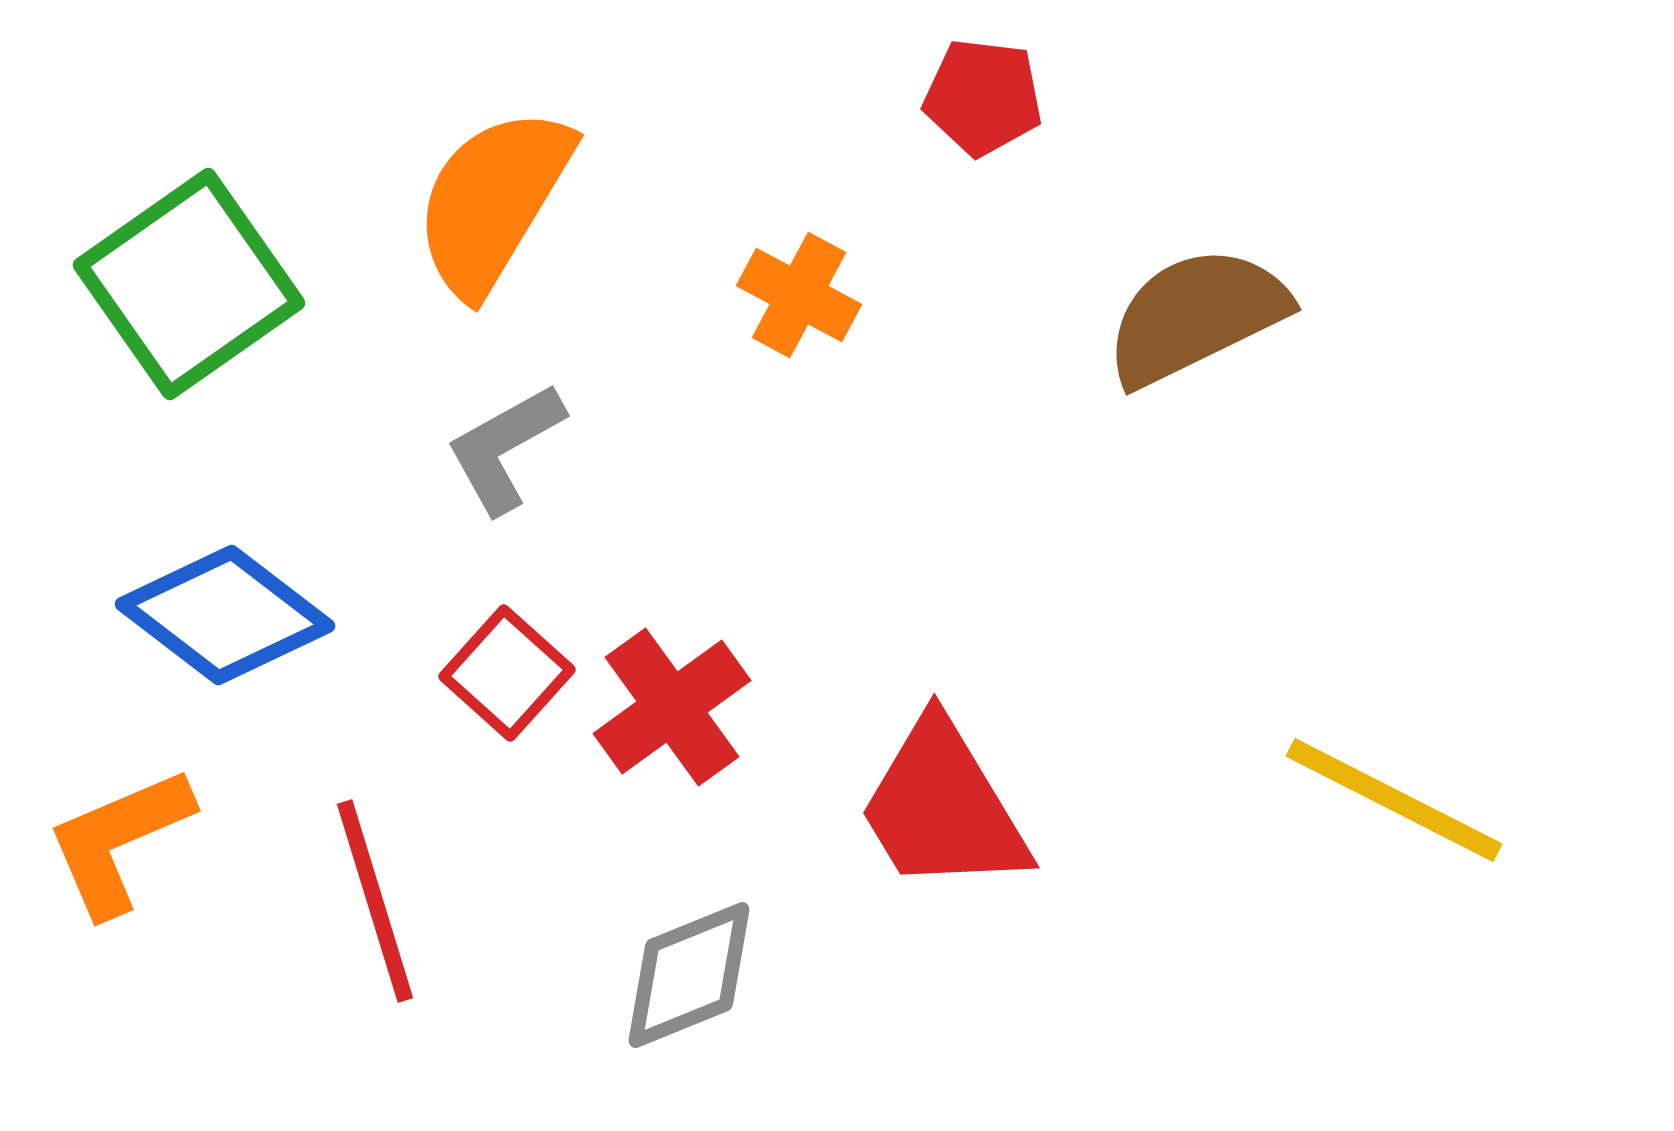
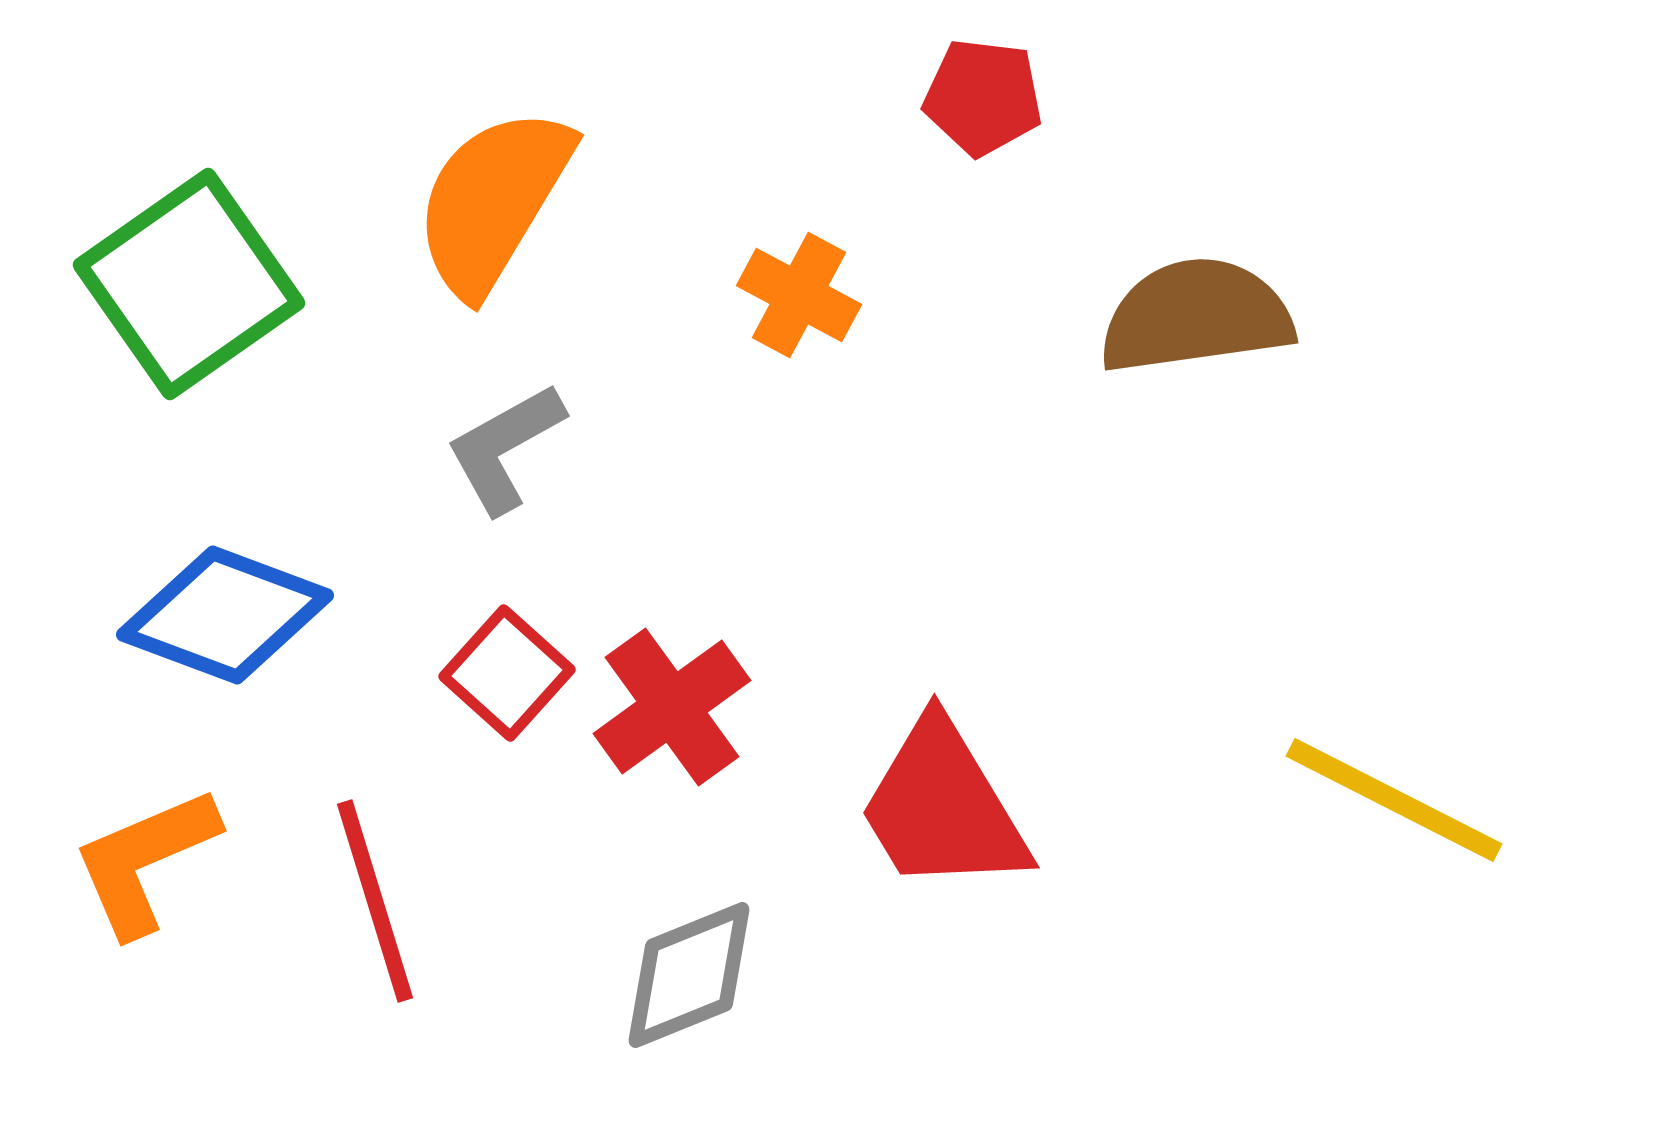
brown semicircle: rotated 18 degrees clockwise
blue diamond: rotated 17 degrees counterclockwise
orange L-shape: moved 26 px right, 20 px down
